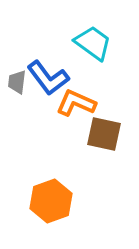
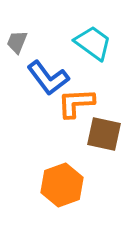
gray trapezoid: moved 40 px up; rotated 15 degrees clockwise
orange L-shape: rotated 27 degrees counterclockwise
orange hexagon: moved 11 px right, 16 px up
